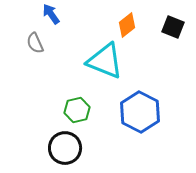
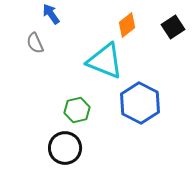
black square: rotated 35 degrees clockwise
blue hexagon: moved 9 px up
